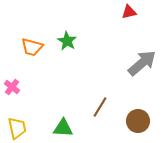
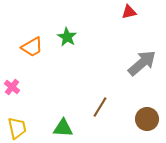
green star: moved 4 px up
orange trapezoid: rotated 45 degrees counterclockwise
brown circle: moved 9 px right, 2 px up
